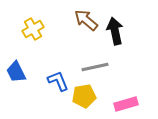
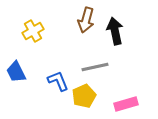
brown arrow: rotated 115 degrees counterclockwise
yellow cross: moved 2 px down
yellow pentagon: rotated 15 degrees counterclockwise
